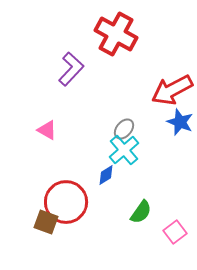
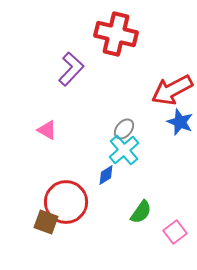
red cross: rotated 15 degrees counterclockwise
